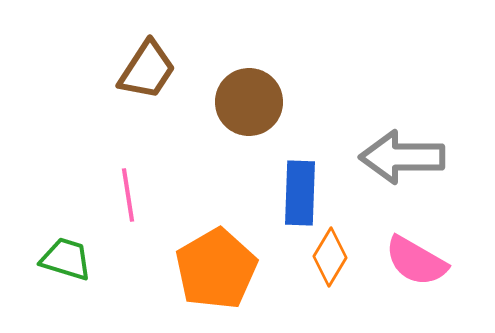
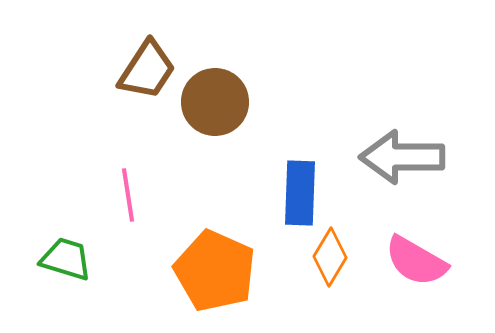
brown circle: moved 34 px left
orange pentagon: moved 1 px left, 2 px down; rotated 18 degrees counterclockwise
